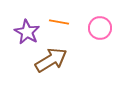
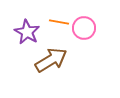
pink circle: moved 16 px left
